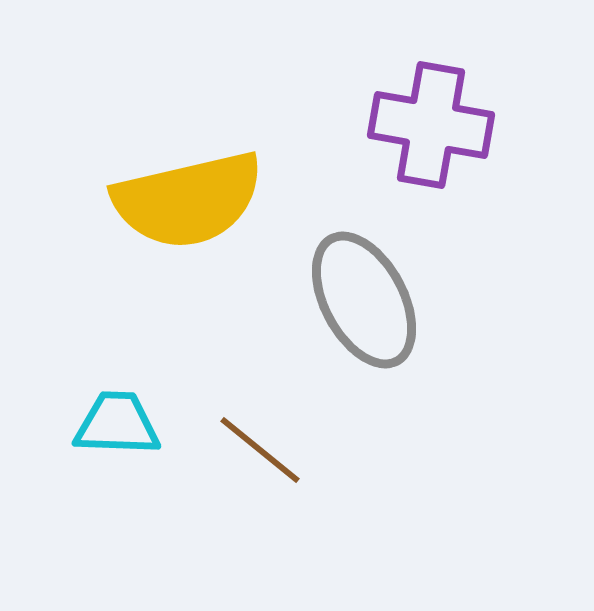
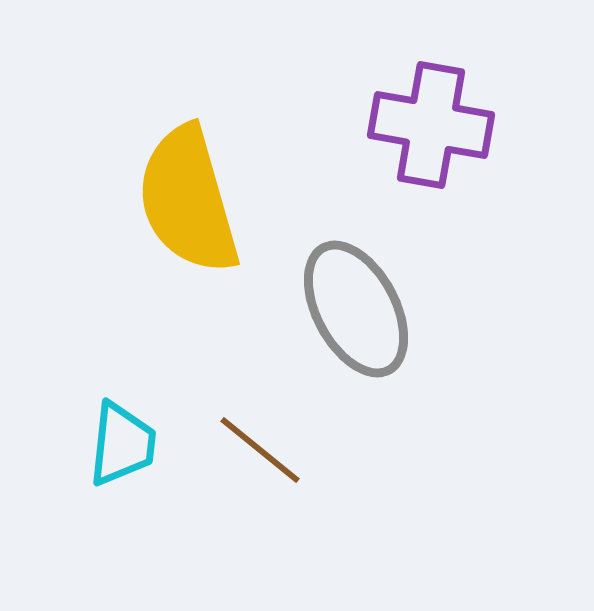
yellow semicircle: rotated 87 degrees clockwise
gray ellipse: moved 8 px left, 9 px down
cyan trapezoid: moved 5 px right, 20 px down; rotated 94 degrees clockwise
